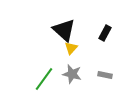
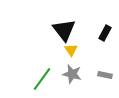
black triangle: rotated 10 degrees clockwise
yellow triangle: moved 2 px down; rotated 16 degrees counterclockwise
green line: moved 2 px left
